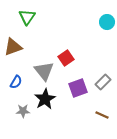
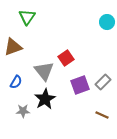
purple square: moved 2 px right, 3 px up
